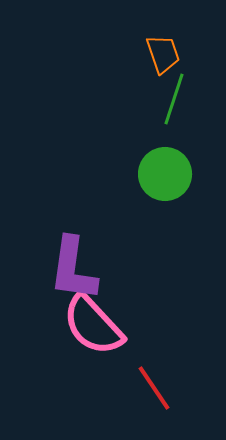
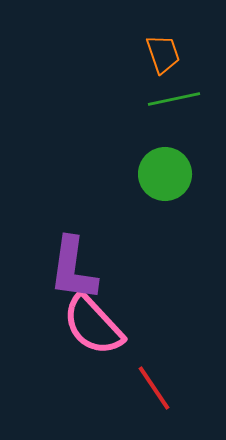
green line: rotated 60 degrees clockwise
